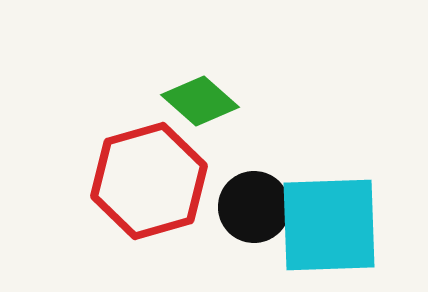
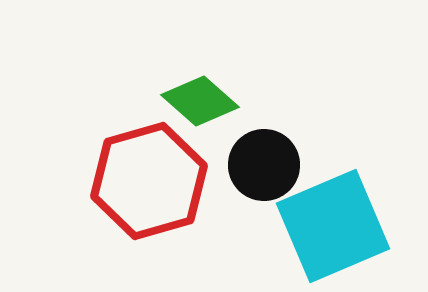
black circle: moved 10 px right, 42 px up
cyan square: moved 4 px right, 1 px down; rotated 21 degrees counterclockwise
